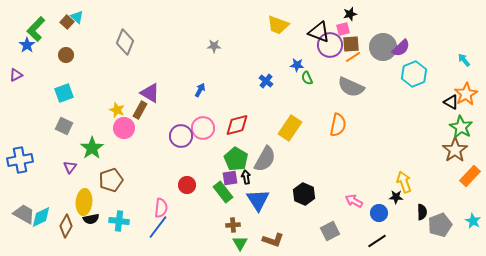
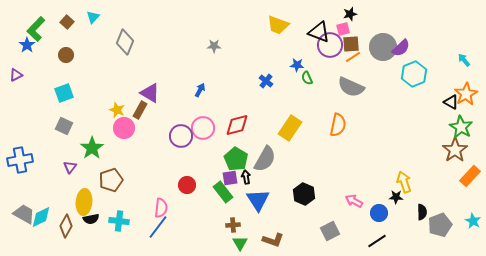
cyan triangle at (77, 17): moved 16 px right; rotated 32 degrees clockwise
